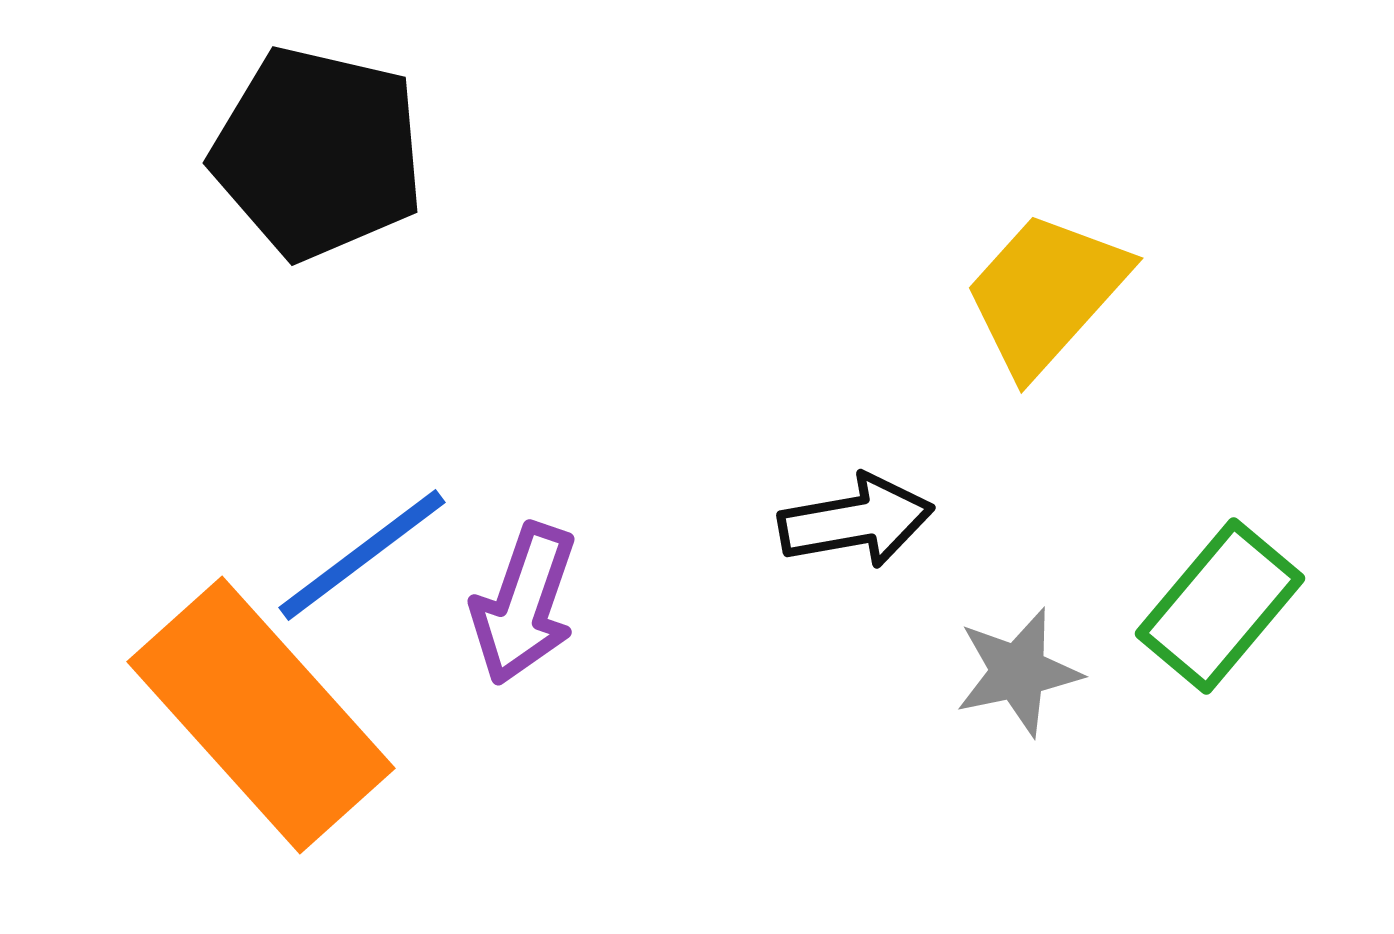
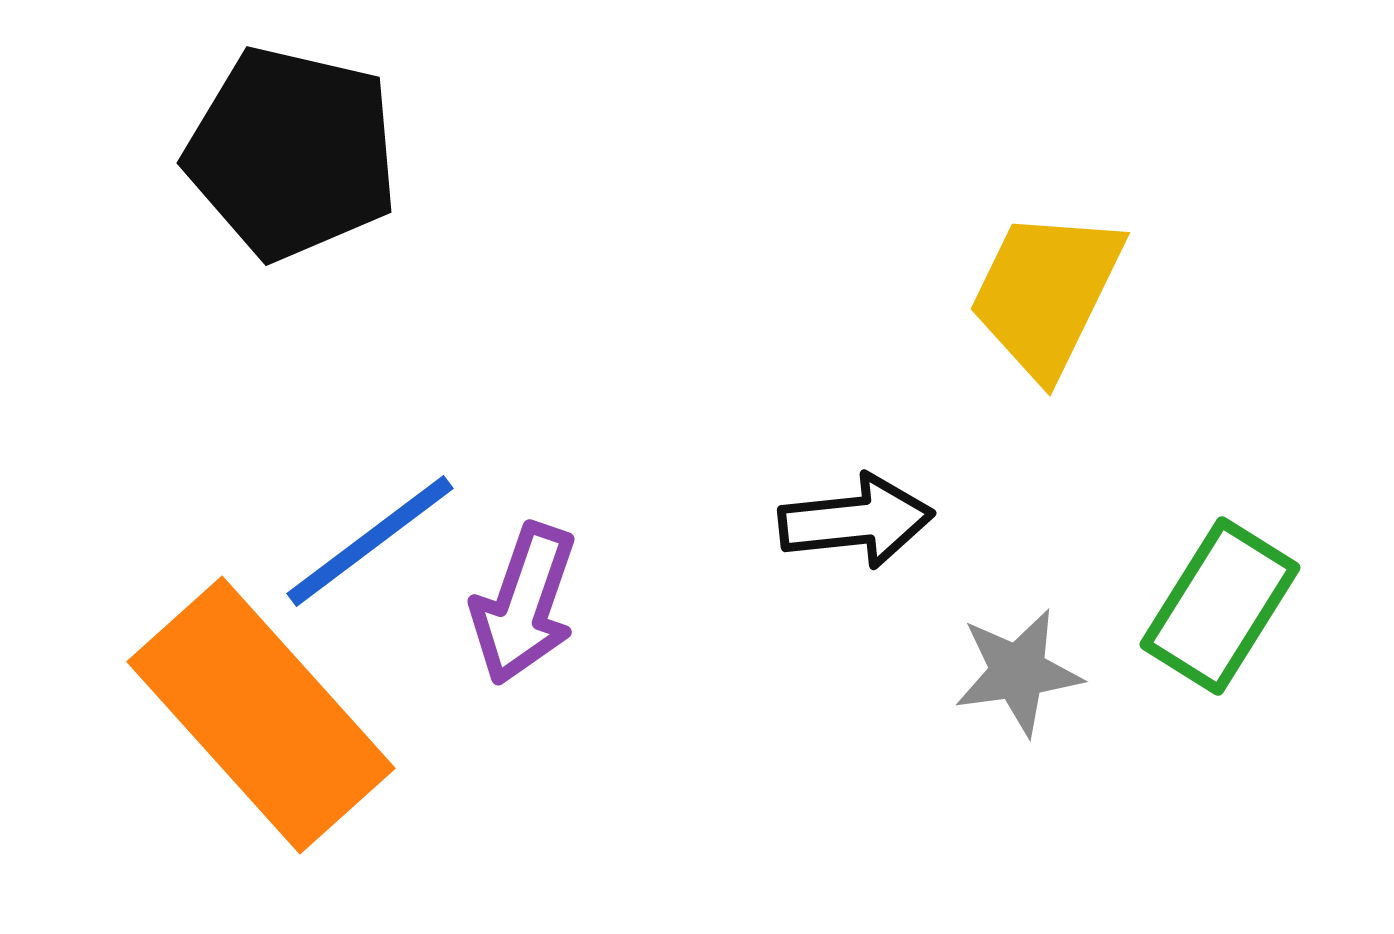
black pentagon: moved 26 px left
yellow trapezoid: rotated 16 degrees counterclockwise
black arrow: rotated 4 degrees clockwise
blue line: moved 8 px right, 14 px up
green rectangle: rotated 8 degrees counterclockwise
gray star: rotated 4 degrees clockwise
